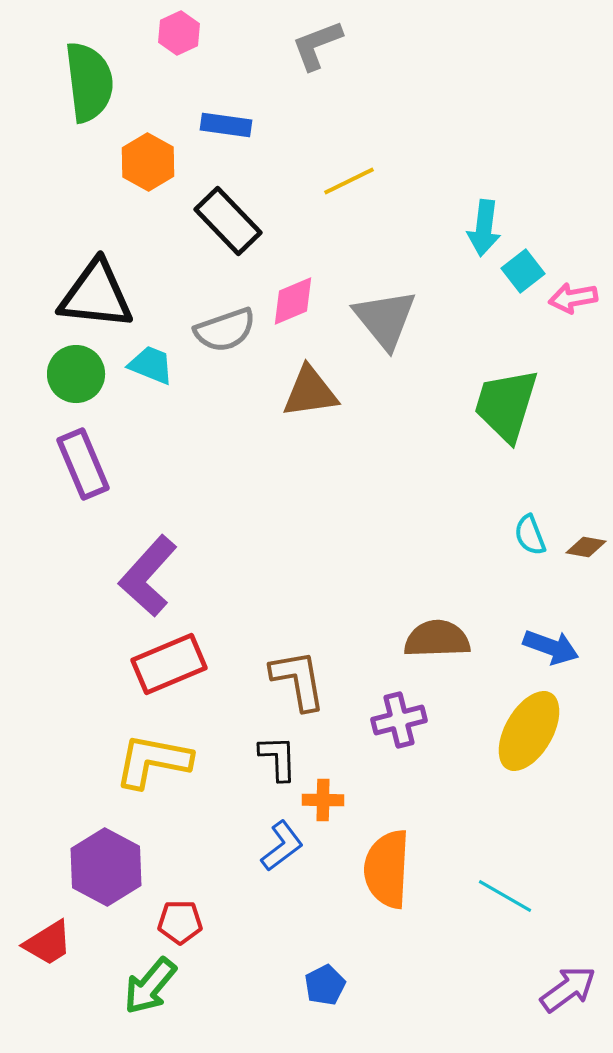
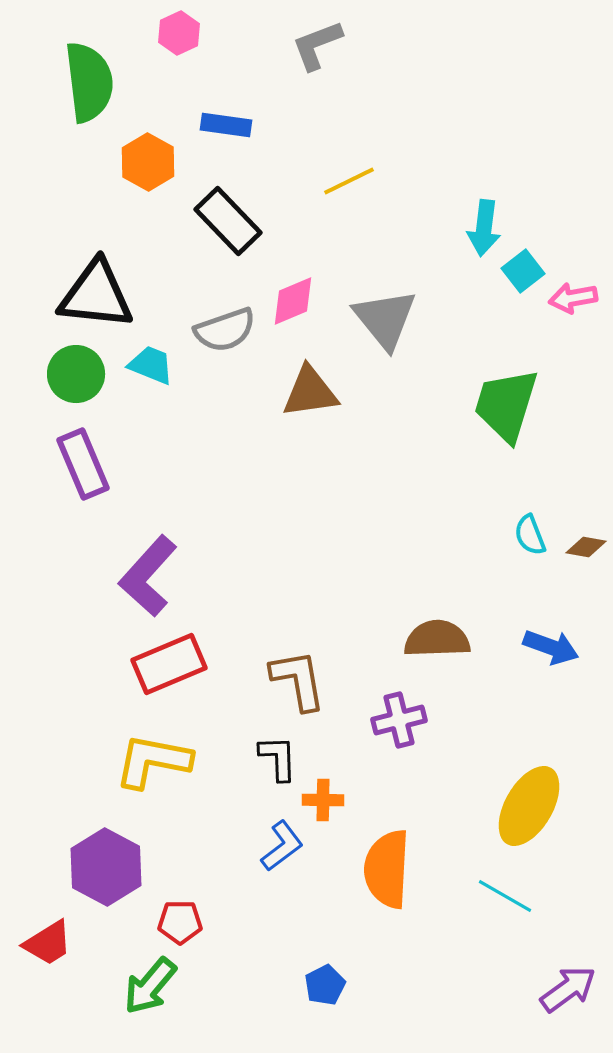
yellow ellipse: moved 75 px down
